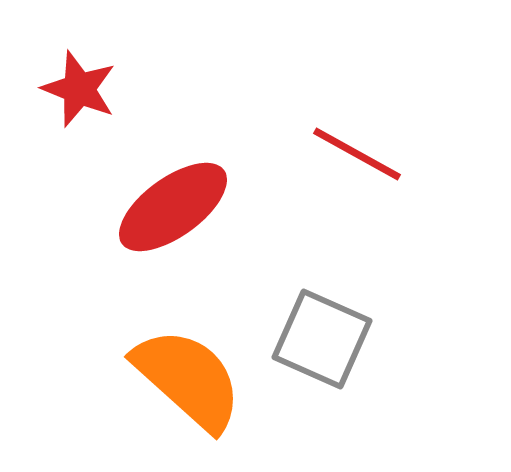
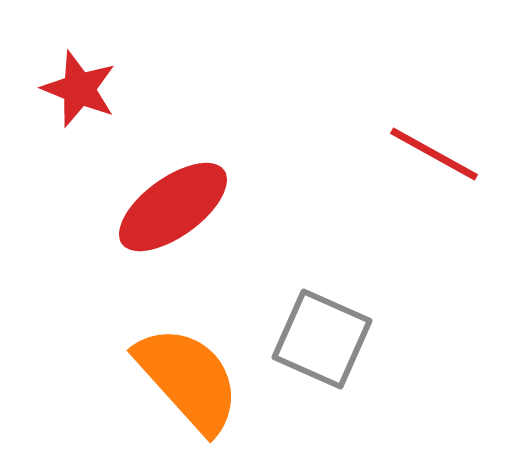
red line: moved 77 px right
orange semicircle: rotated 6 degrees clockwise
